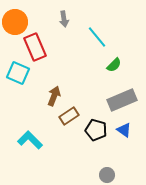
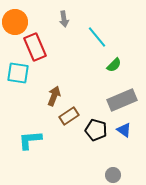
cyan square: rotated 15 degrees counterclockwise
cyan L-shape: rotated 50 degrees counterclockwise
gray circle: moved 6 px right
